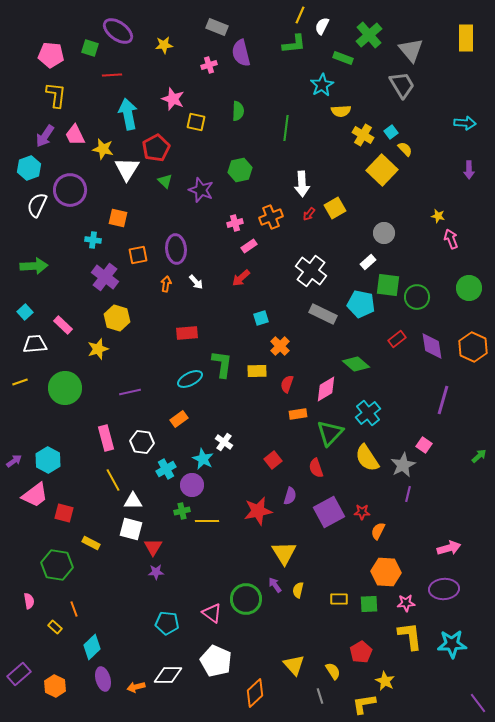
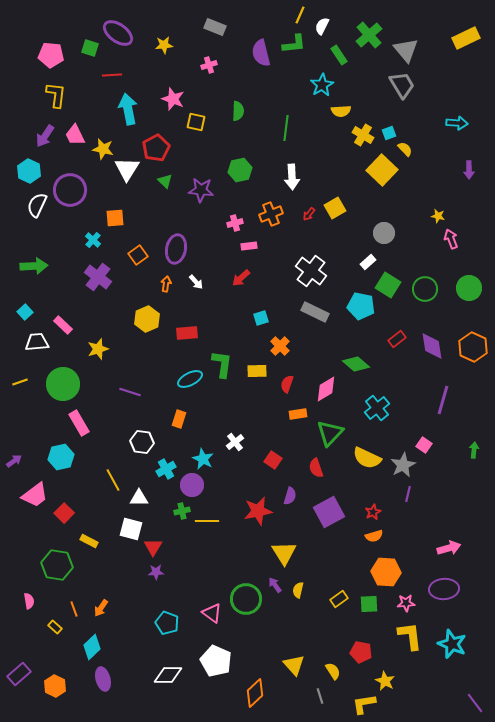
gray rectangle at (217, 27): moved 2 px left
purple ellipse at (118, 31): moved 2 px down
yellow rectangle at (466, 38): rotated 64 degrees clockwise
gray triangle at (411, 50): moved 5 px left
purple semicircle at (241, 53): moved 20 px right
green rectangle at (343, 58): moved 4 px left, 3 px up; rotated 36 degrees clockwise
cyan arrow at (128, 114): moved 5 px up
cyan arrow at (465, 123): moved 8 px left
cyan square at (391, 132): moved 2 px left, 1 px down; rotated 16 degrees clockwise
cyan hexagon at (29, 168): moved 3 px down; rotated 15 degrees counterclockwise
white arrow at (302, 184): moved 10 px left, 7 px up
purple star at (201, 190): rotated 15 degrees counterclockwise
orange cross at (271, 217): moved 3 px up
orange square at (118, 218): moved 3 px left; rotated 18 degrees counterclockwise
cyan cross at (93, 240): rotated 35 degrees clockwise
pink rectangle at (249, 246): rotated 28 degrees clockwise
purple ellipse at (176, 249): rotated 16 degrees clockwise
orange square at (138, 255): rotated 24 degrees counterclockwise
purple cross at (105, 277): moved 7 px left
green square at (388, 285): rotated 25 degrees clockwise
green circle at (417, 297): moved 8 px right, 8 px up
cyan pentagon at (361, 304): moved 2 px down
gray rectangle at (323, 314): moved 8 px left, 2 px up
yellow hexagon at (117, 318): moved 30 px right, 1 px down; rotated 20 degrees clockwise
white trapezoid at (35, 344): moved 2 px right, 2 px up
green circle at (65, 388): moved 2 px left, 4 px up
purple line at (130, 392): rotated 30 degrees clockwise
cyan cross at (368, 413): moved 9 px right, 5 px up
orange rectangle at (179, 419): rotated 36 degrees counterclockwise
pink rectangle at (106, 438): moved 27 px left, 15 px up; rotated 15 degrees counterclockwise
white cross at (224, 442): moved 11 px right; rotated 18 degrees clockwise
green arrow at (479, 456): moved 5 px left, 6 px up; rotated 42 degrees counterclockwise
yellow semicircle at (367, 458): rotated 32 degrees counterclockwise
cyan hexagon at (48, 460): moved 13 px right, 3 px up; rotated 20 degrees clockwise
red square at (273, 460): rotated 18 degrees counterclockwise
white triangle at (133, 501): moved 6 px right, 3 px up
red star at (362, 512): moved 11 px right; rotated 28 degrees counterclockwise
red square at (64, 513): rotated 30 degrees clockwise
orange semicircle at (378, 531): moved 4 px left, 5 px down; rotated 132 degrees counterclockwise
yellow rectangle at (91, 543): moved 2 px left, 2 px up
yellow rectangle at (339, 599): rotated 36 degrees counterclockwise
cyan pentagon at (167, 623): rotated 15 degrees clockwise
cyan star at (452, 644): rotated 24 degrees clockwise
red pentagon at (361, 652): rotated 30 degrees counterclockwise
orange arrow at (136, 687): moved 35 px left, 79 px up; rotated 42 degrees counterclockwise
purple line at (478, 703): moved 3 px left
